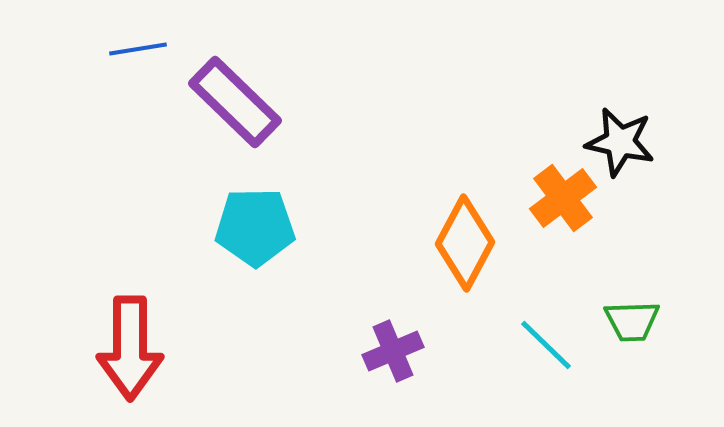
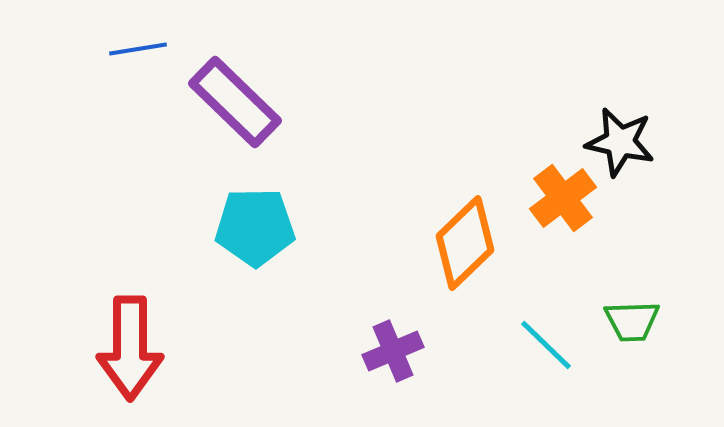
orange diamond: rotated 18 degrees clockwise
